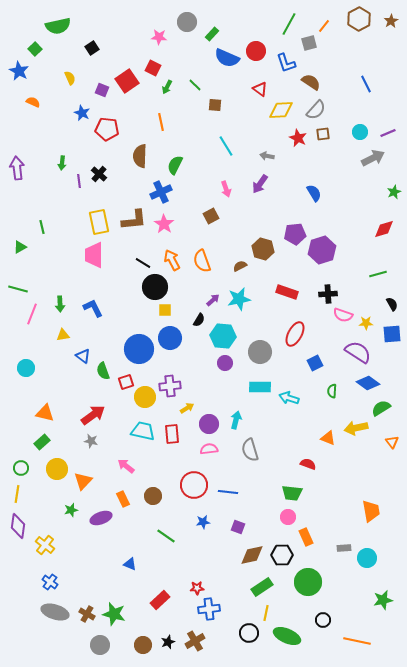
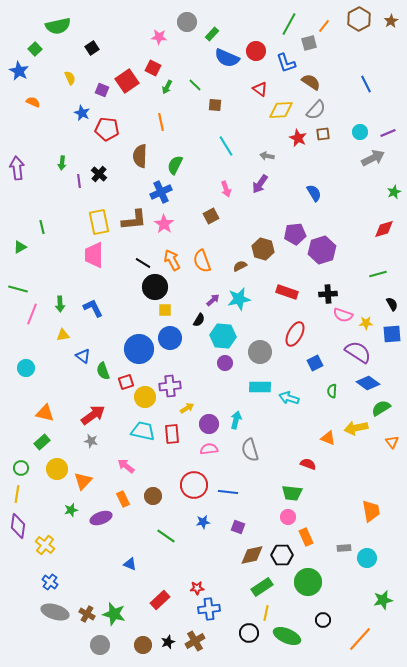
orange line at (357, 641): moved 3 px right, 2 px up; rotated 60 degrees counterclockwise
